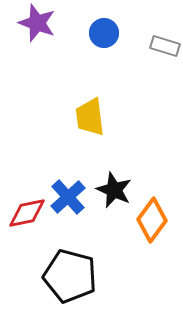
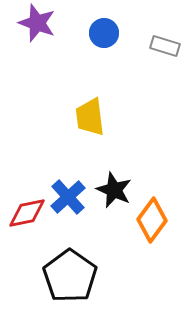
black pentagon: rotated 20 degrees clockwise
